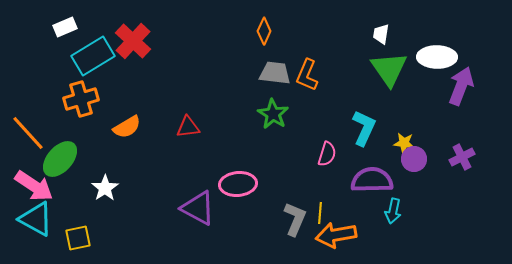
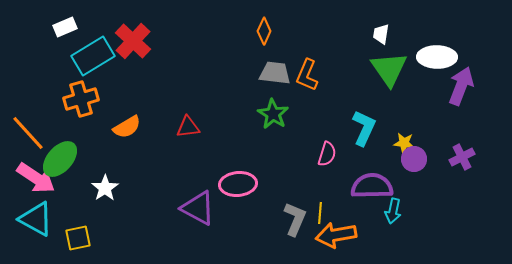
purple semicircle: moved 6 px down
pink arrow: moved 2 px right, 8 px up
